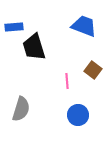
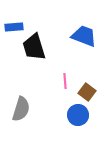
blue trapezoid: moved 10 px down
brown square: moved 6 px left, 22 px down
pink line: moved 2 px left
